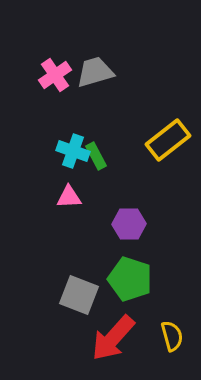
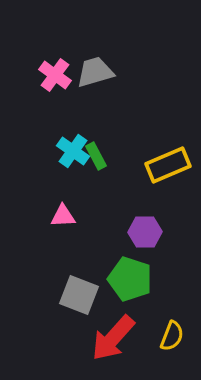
pink cross: rotated 20 degrees counterclockwise
yellow rectangle: moved 25 px down; rotated 15 degrees clockwise
cyan cross: rotated 16 degrees clockwise
pink triangle: moved 6 px left, 19 px down
purple hexagon: moved 16 px right, 8 px down
yellow semicircle: rotated 36 degrees clockwise
